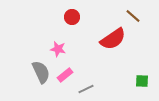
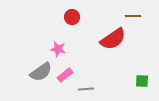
brown line: rotated 42 degrees counterclockwise
gray semicircle: rotated 80 degrees clockwise
gray line: rotated 21 degrees clockwise
